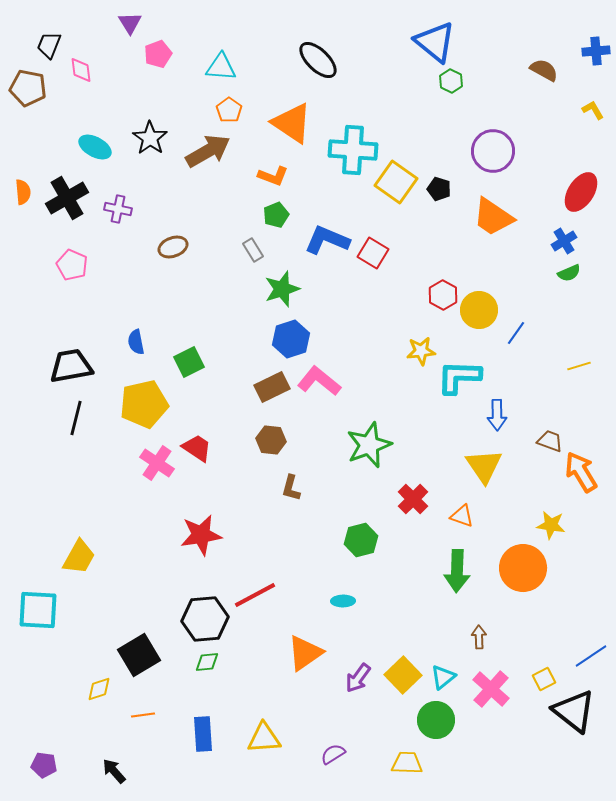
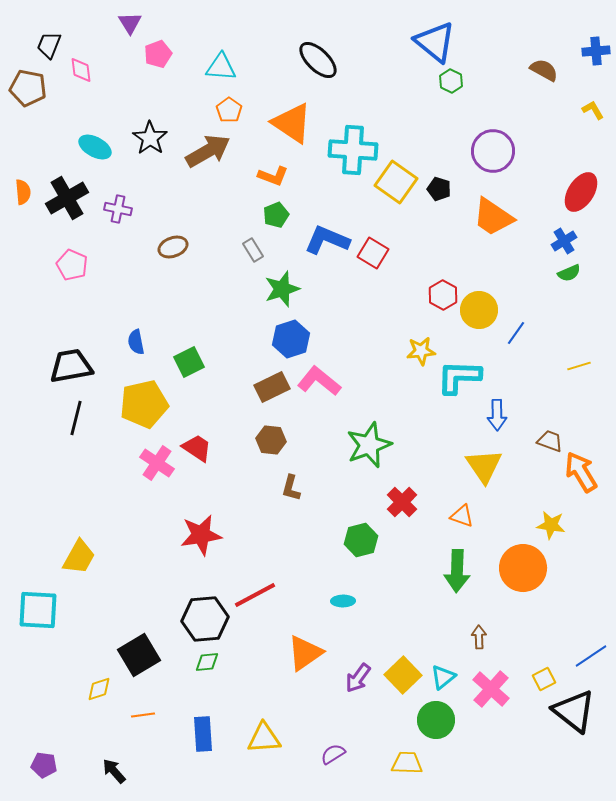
red cross at (413, 499): moved 11 px left, 3 px down
